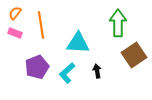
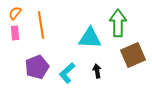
pink rectangle: rotated 64 degrees clockwise
cyan triangle: moved 12 px right, 5 px up
brown square: moved 1 px left; rotated 10 degrees clockwise
